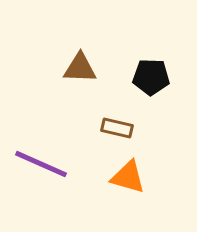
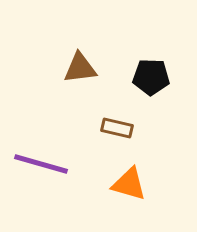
brown triangle: rotated 9 degrees counterclockwise
purple line: rotated 8 degrees counterclockwise
orange triangle: moved 1 px right, 7 px down
